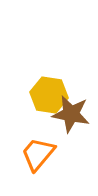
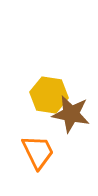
orange trapezoid: moved 2 px up; rotated 114 degrees clockwise
